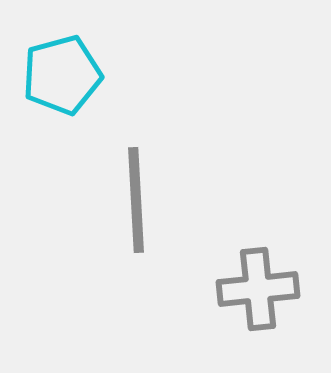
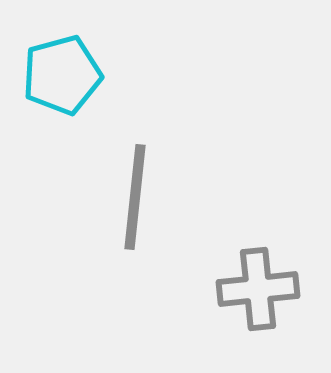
gray line: moved 1 px left, 3 px up; rotated 9 degrees clockwise
